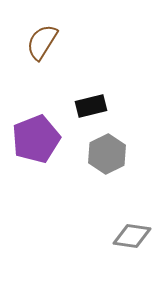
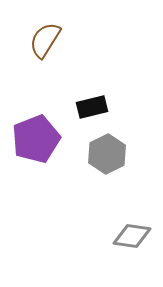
brown semicircle: moved 3 px right, 2 px up
black rectangle: moved 1 px right, 1 px down
